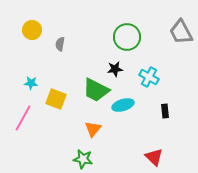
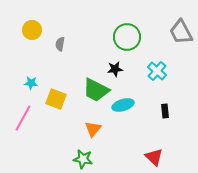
cyan cross: moved 8 px right, 6 px up; rotated 12 degrees clockwise
